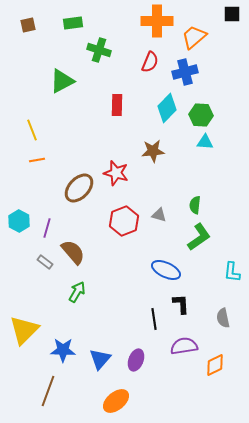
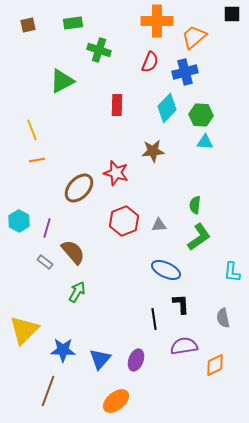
gray triangle: moved 10 px down; rotated 21 degrees counterclockwise
